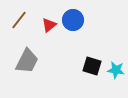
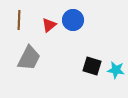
brown line: rotated 36 degrees counterclockwise
gray trapezoid: moved 2 px right, 3 px up
